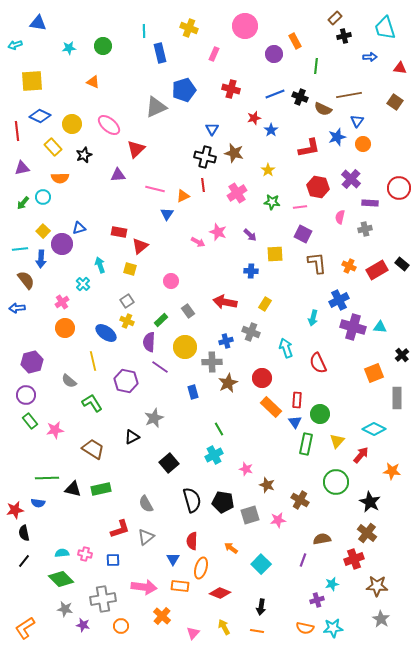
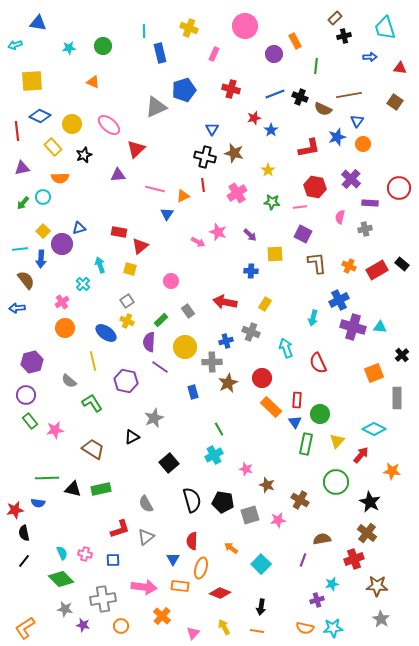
red hexagon at (318, 187): moved 3 px left
cyan semicircle at (62, 553): rotated 72 degrees clockwise
